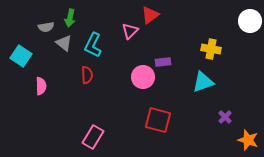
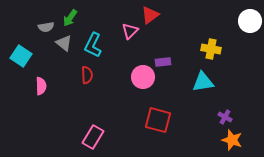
green arrow: rotated 24 degrees clockwise
cyan triangle: rotated 10 degrees clockwise
purple cross: rotated 16 degrees counterclockwise
orange star: moved 16 px left
